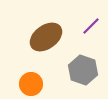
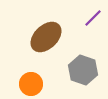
purple line: moved 2 px right, 8 px up
brown ellipse: rotated 8 degrees counterclockwise
